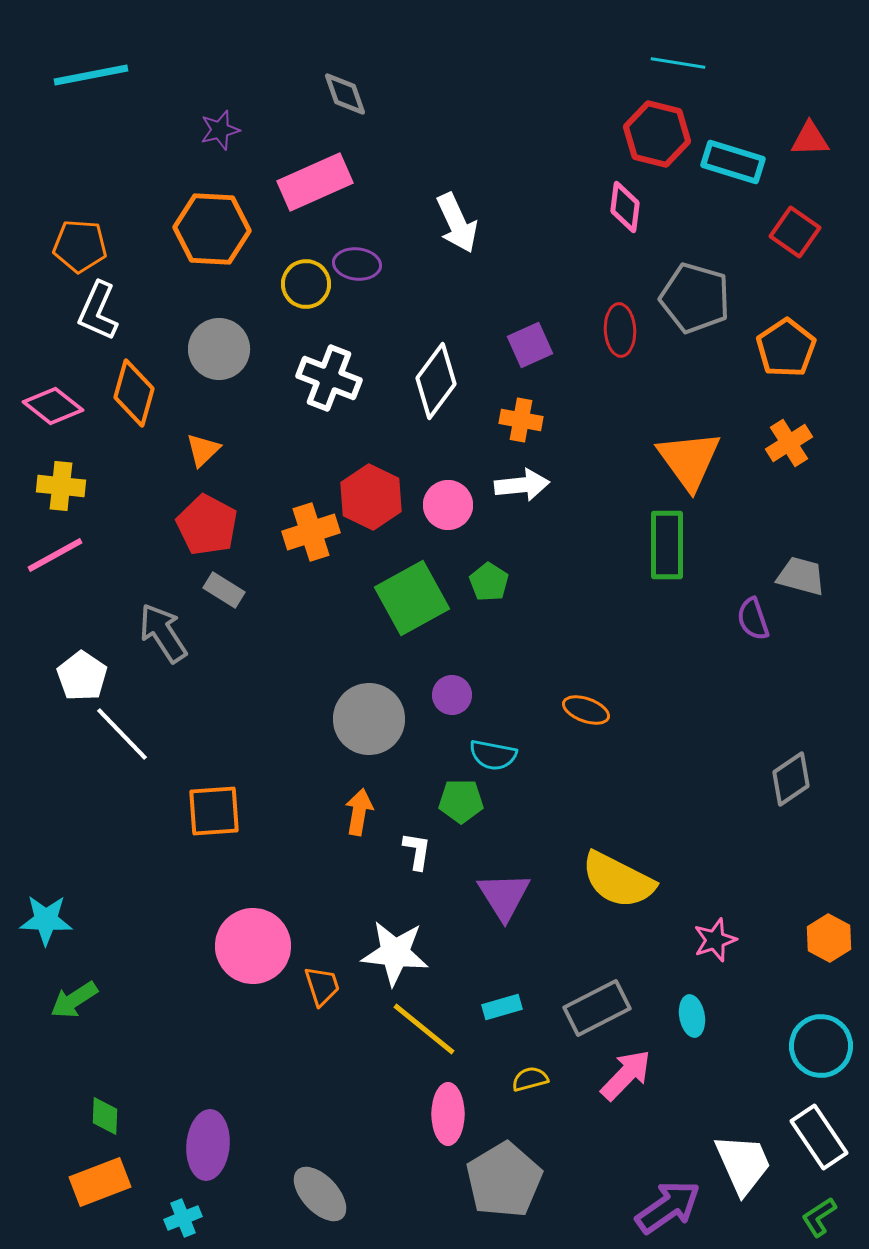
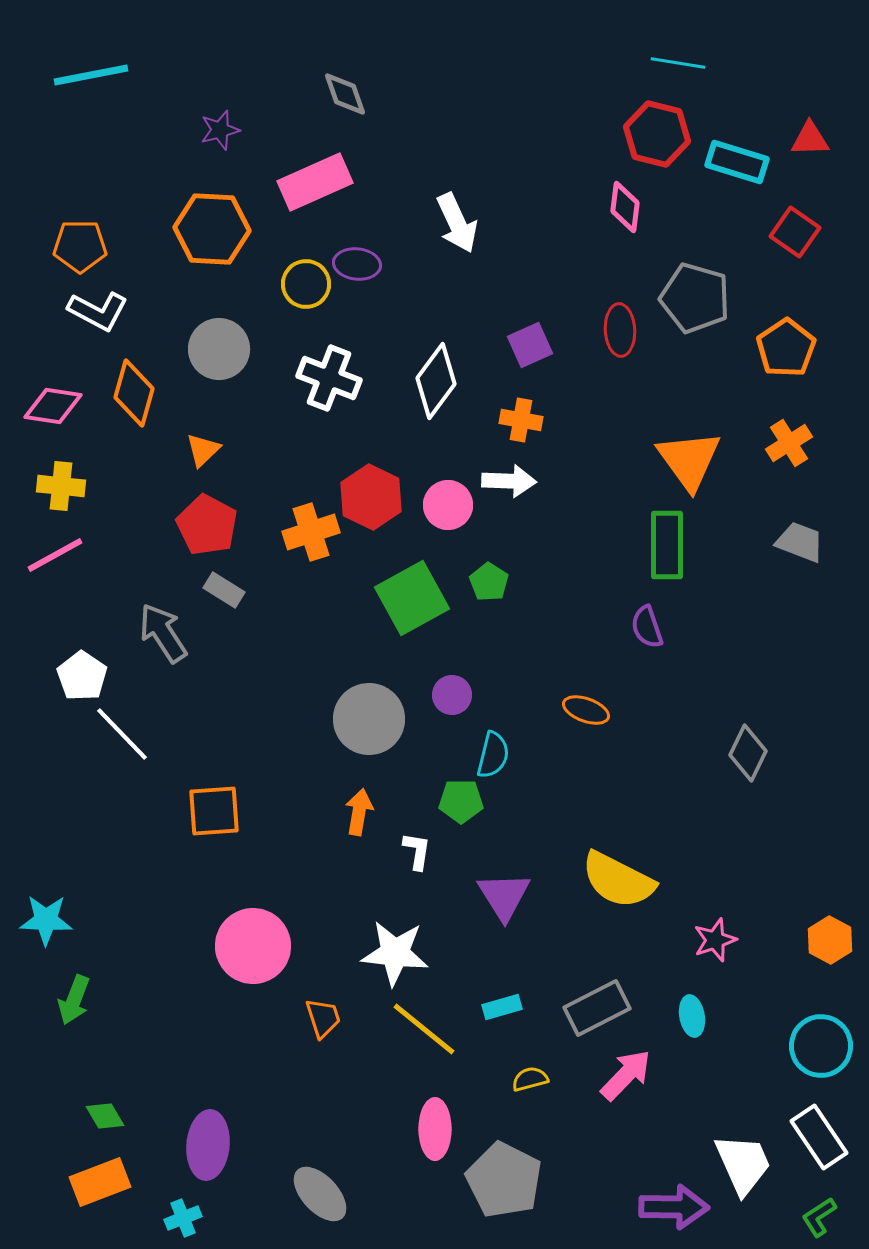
cyan rectangle at (733, 162): moved 4 px right
orange pentagon at (80, 246): rotated 4 degrees counterclockwise
white L-shape at (98, 311): rotated 86 degrees counterclockwise
pink diamond at (53, 406): rotated 30 degrees counterclockwise
white arrow at (522, 485): moved 13 px left, 4 px up; rotated 8 degrees clockwise
gray trapezoid at (801, 576): moved 1 px left, 34 px up; rotated 6 degrees clockwise
purple semicircle at (753, 619): moved 106 px left, 8 px down
cyan semicircle at (493, 755): rotated 87 degrees counterclockwise
gray diamond at (791, 779): moved 43 px left, 26 px up; rotated 30 degrees counterclockwise
orange hexagon at (829, 938): moved 1 px right, 2 px down
orange trapezoid at (322, 986): moved 1 px right, 32 px down
green arrow at (74, 1000): rotated 36 degrees counterclockwise
pink ellipse at (448, 1114): moved 13 px left, 15 px down
green diamond at (105, 1116): rotated 33 degrees counterclockwise
gray pentagon at (504, 1180): rotated 14 degrees counterclockwise
purple arrow at (668, 1207): moved 6 px right; rotated 36 degrees clockwise
